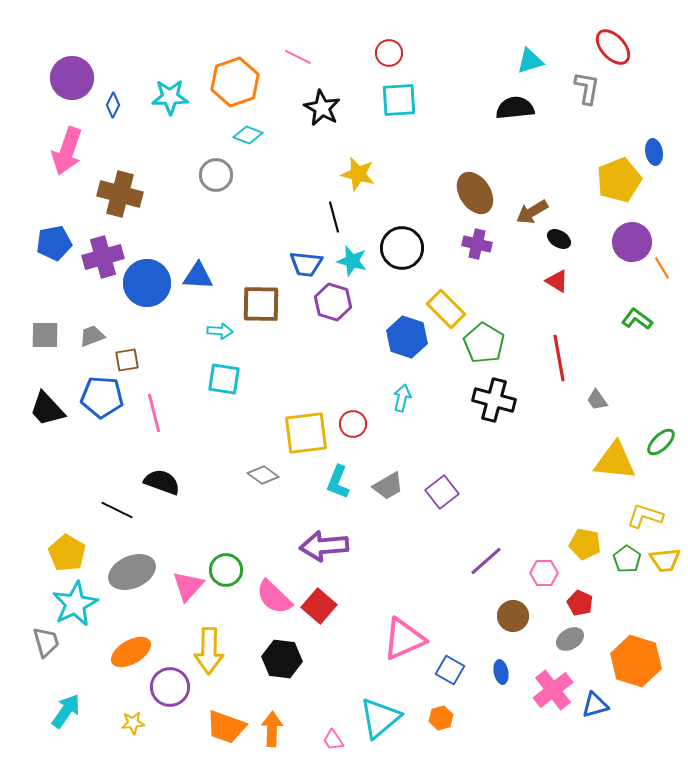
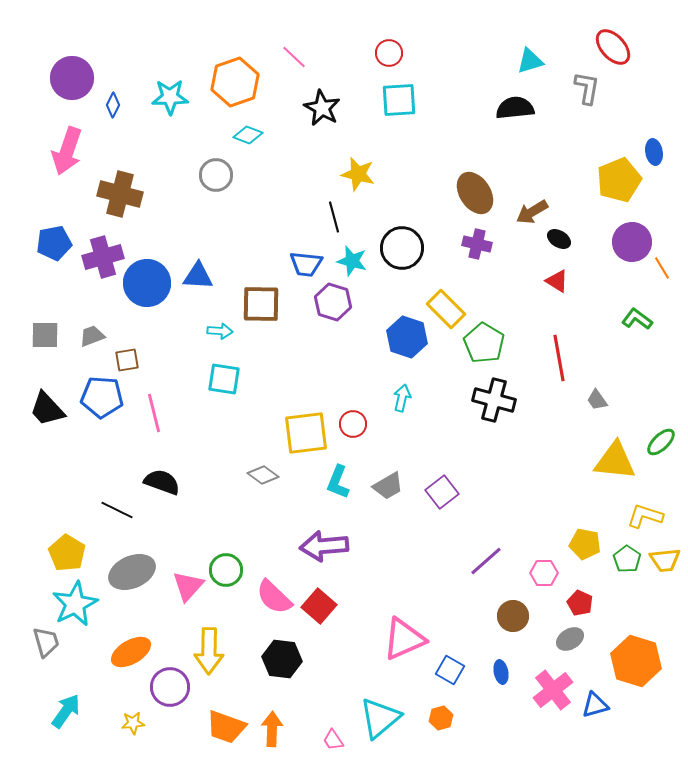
pink line at (298, 57): moved 4 px left; rotated 16 degrees clockwise
